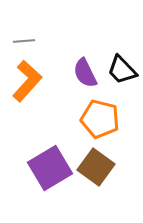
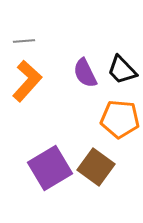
orange pentagon: moved 20 px right; rotated 9 degrees counterclockwise
